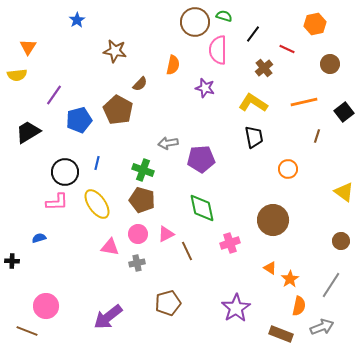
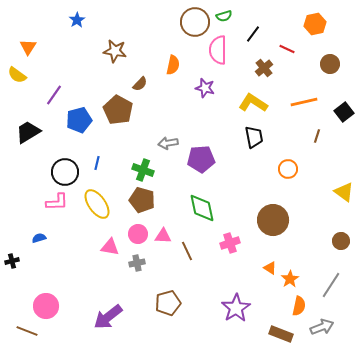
green semicircle at (224, 16): rotated 147 degrees clockwise
yellow semicircle at (17, 75): rotated 42 degrees clockwise
pink triangle at (166, 234): moved 3 px left, 2 px down; rotated 30 degrees clockwise
black cross at (12, 261): rotated 16 degrees counterclockwise
